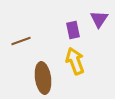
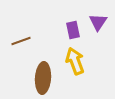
purple triangle: moved 1 px left, 3 px down
brown ellipse: rotated 12 degrees clockwise
